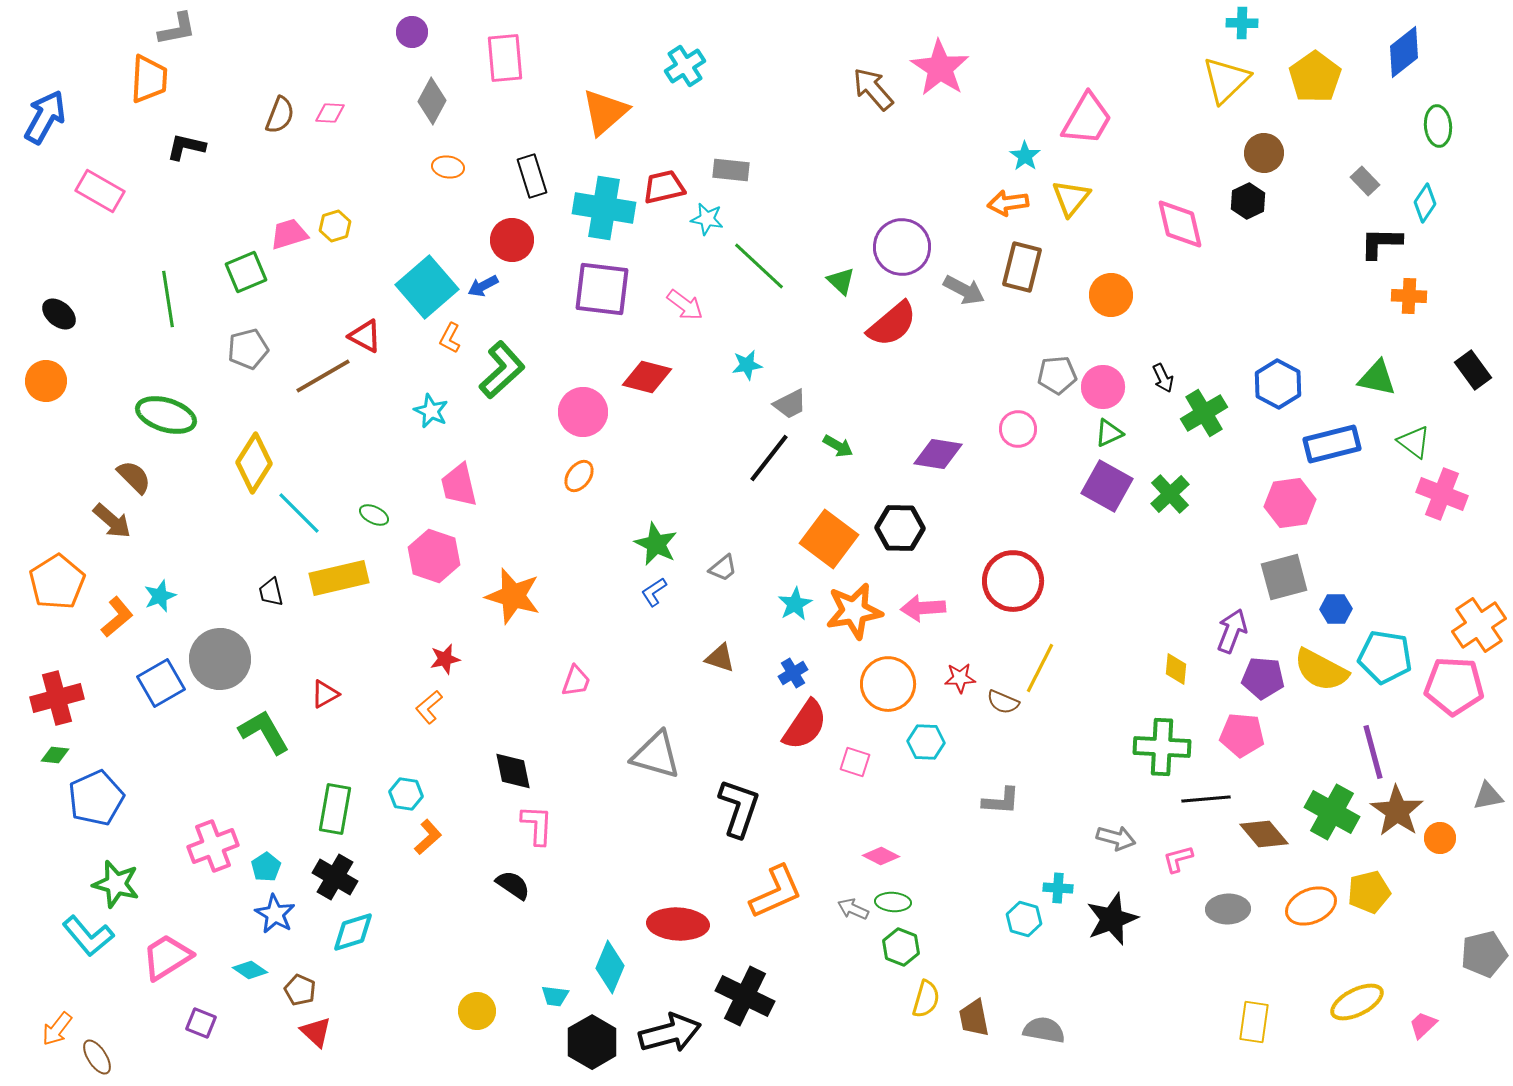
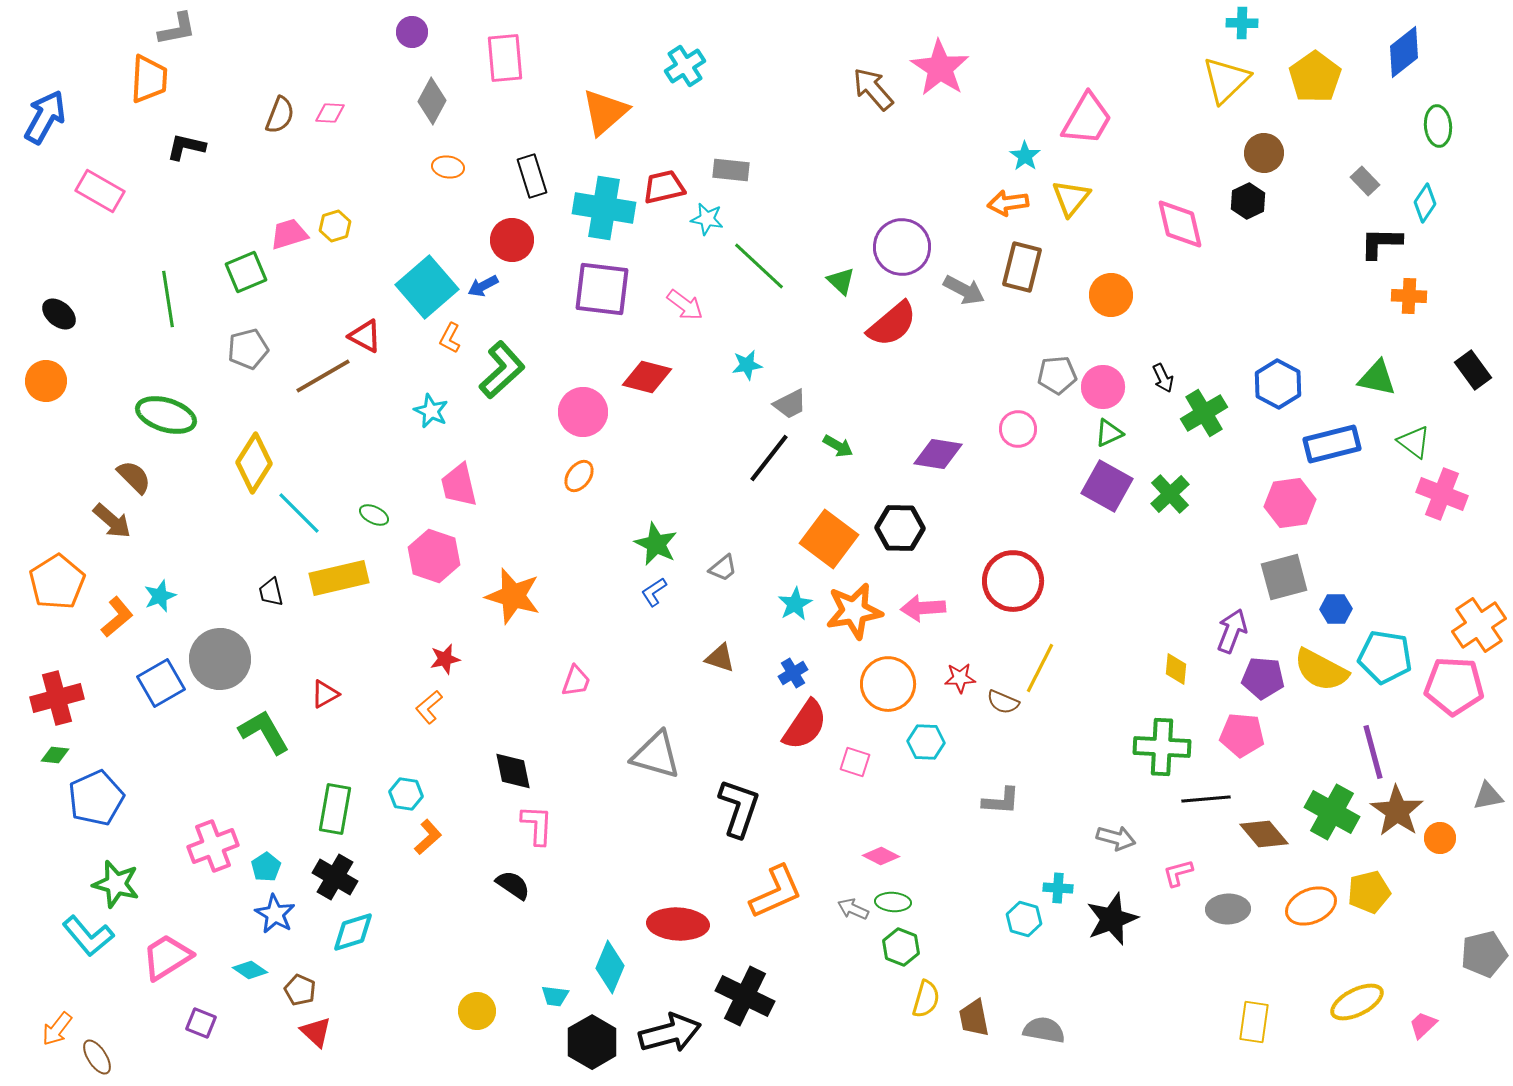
pink L-shape at (1178, 859): moved 14 px down
